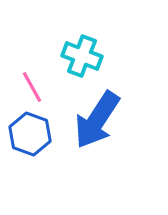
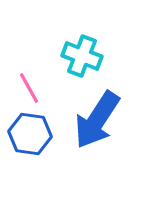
pink line: moved 3 px left, 1 px down
blue hexagon: rotated 12 degrees counterclockwise
